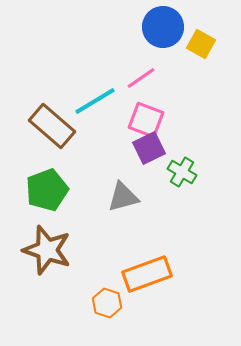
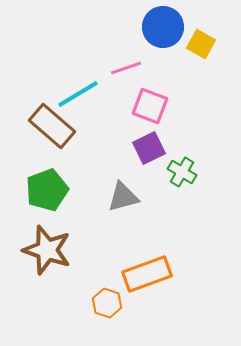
pink line: moved 15 px left, 10 px up; rotated 16 degrees clockwise
cyan line: moved 17 px left, 7 px up
pink square: moved 4 px right, 14 px up
